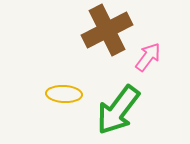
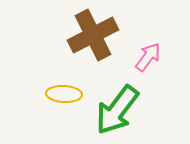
brown cross: moved 14 px left, 5 px down
green arrow: moved 1 px left
